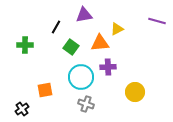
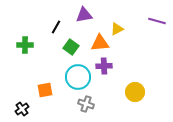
purple cross: moved 4 px left, 1 px up
cyan circle: moved 3 px left
